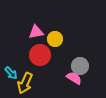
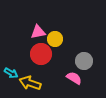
pink triangle: moved 2 px right
red circle: moved 1 px right, 1 px up
gray circle: moved 4 px right, 5 px up
cyan arrow: rotated 16 degrees counterclockwise
yellow arrow: moved 5 px right; rotated 85 degrees clockwise
